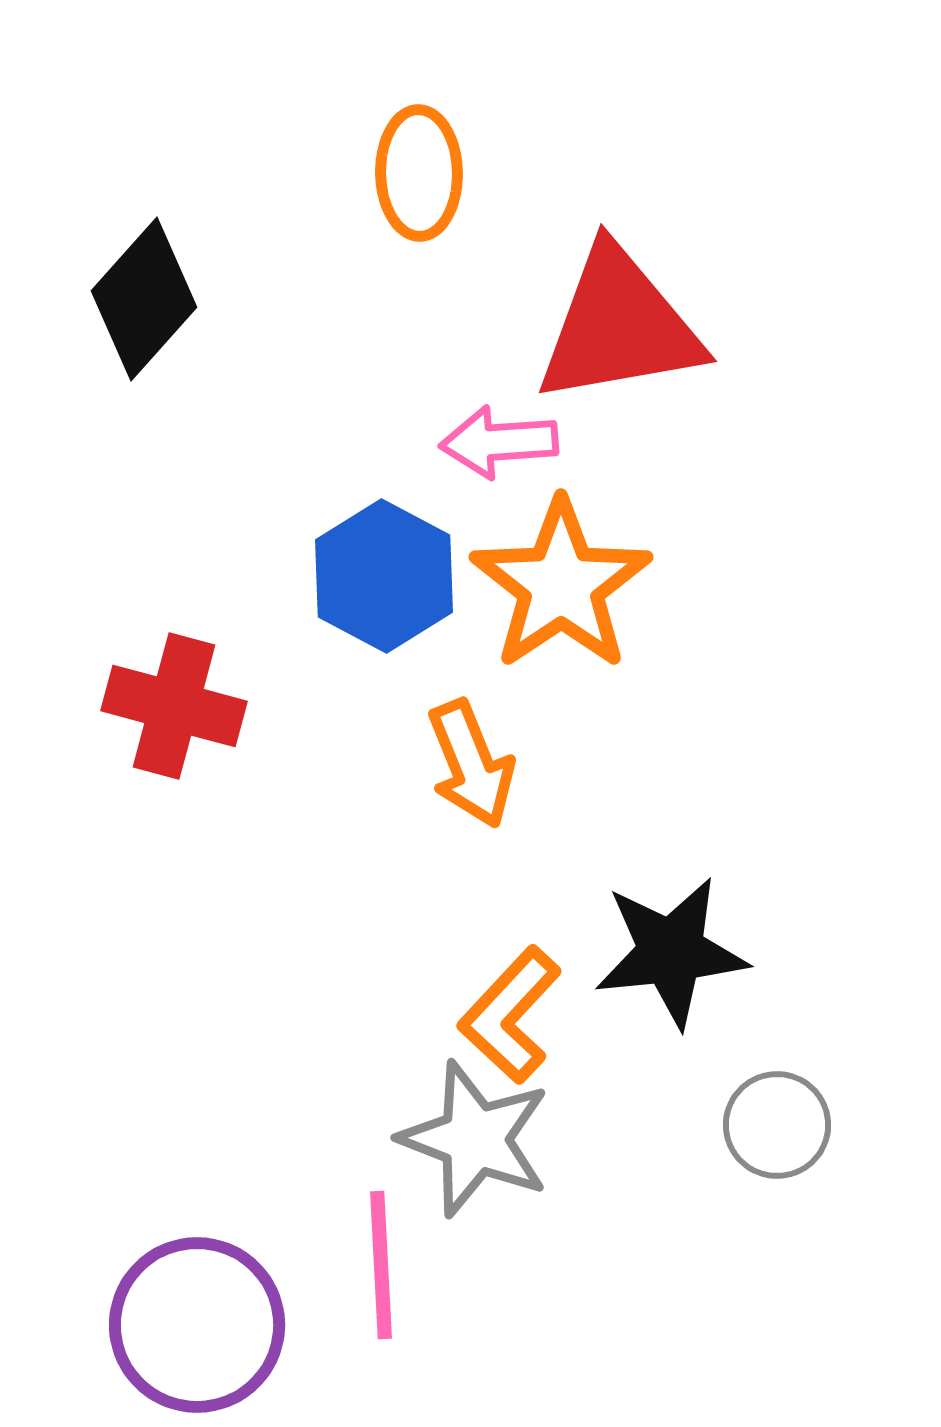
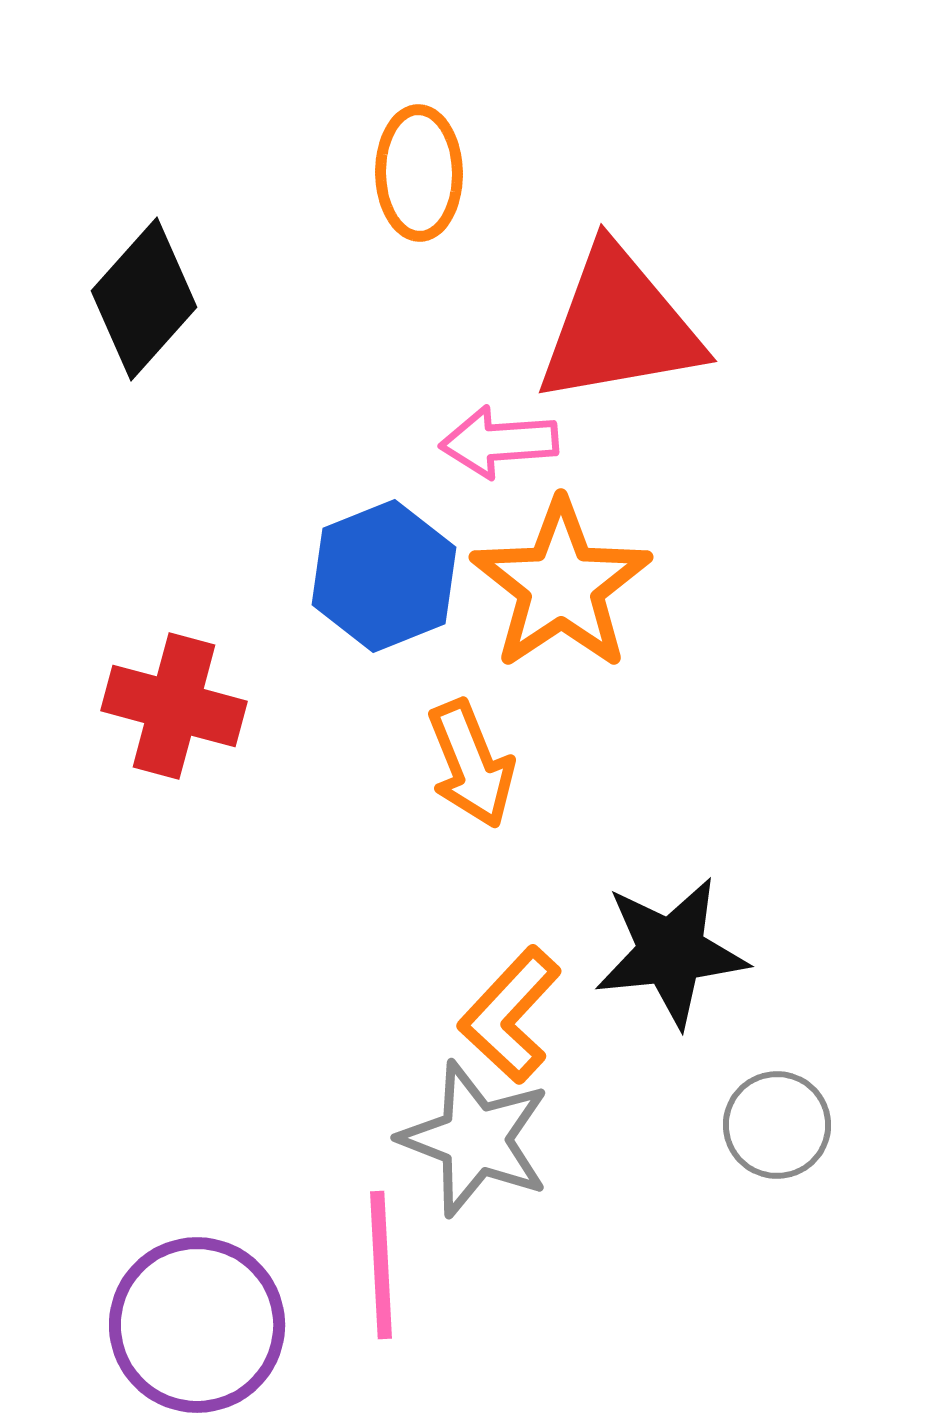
blue hexagon: rotated 10 degrees clockwise
